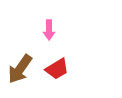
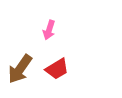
pink arrow: rotated 18 degrees clockwise
